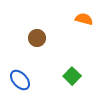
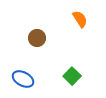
orange semicircle: moved 4 px left; rotated 42 degrees clockwise
blue ellipse: moved 3 px right, 1 px up; rotated 20 degrees counterclockwise
